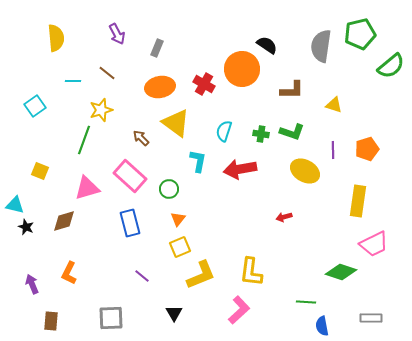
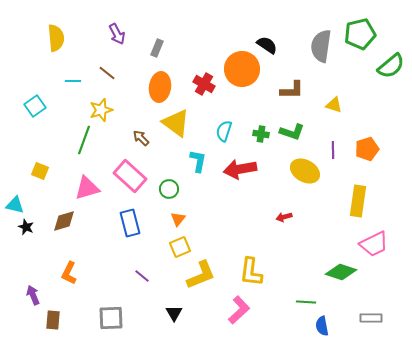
orange ellipse at (160, 87): rotated 72 degrees counterclockwise
purple arrow at (32, 284): moved 1 px right, 11 px down
brown rectangle at (51, 321): moved 2 px right, 1 px up
